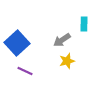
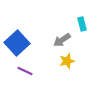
cyan rectangle: moved 2 px left; rotated 16 degrees counterclockwise
